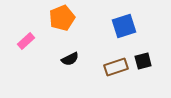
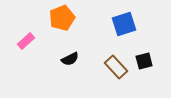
blue square: moved 2 px up
black square: moved 1 px right
brown rectangle: rotated 65 degrees clockwise
